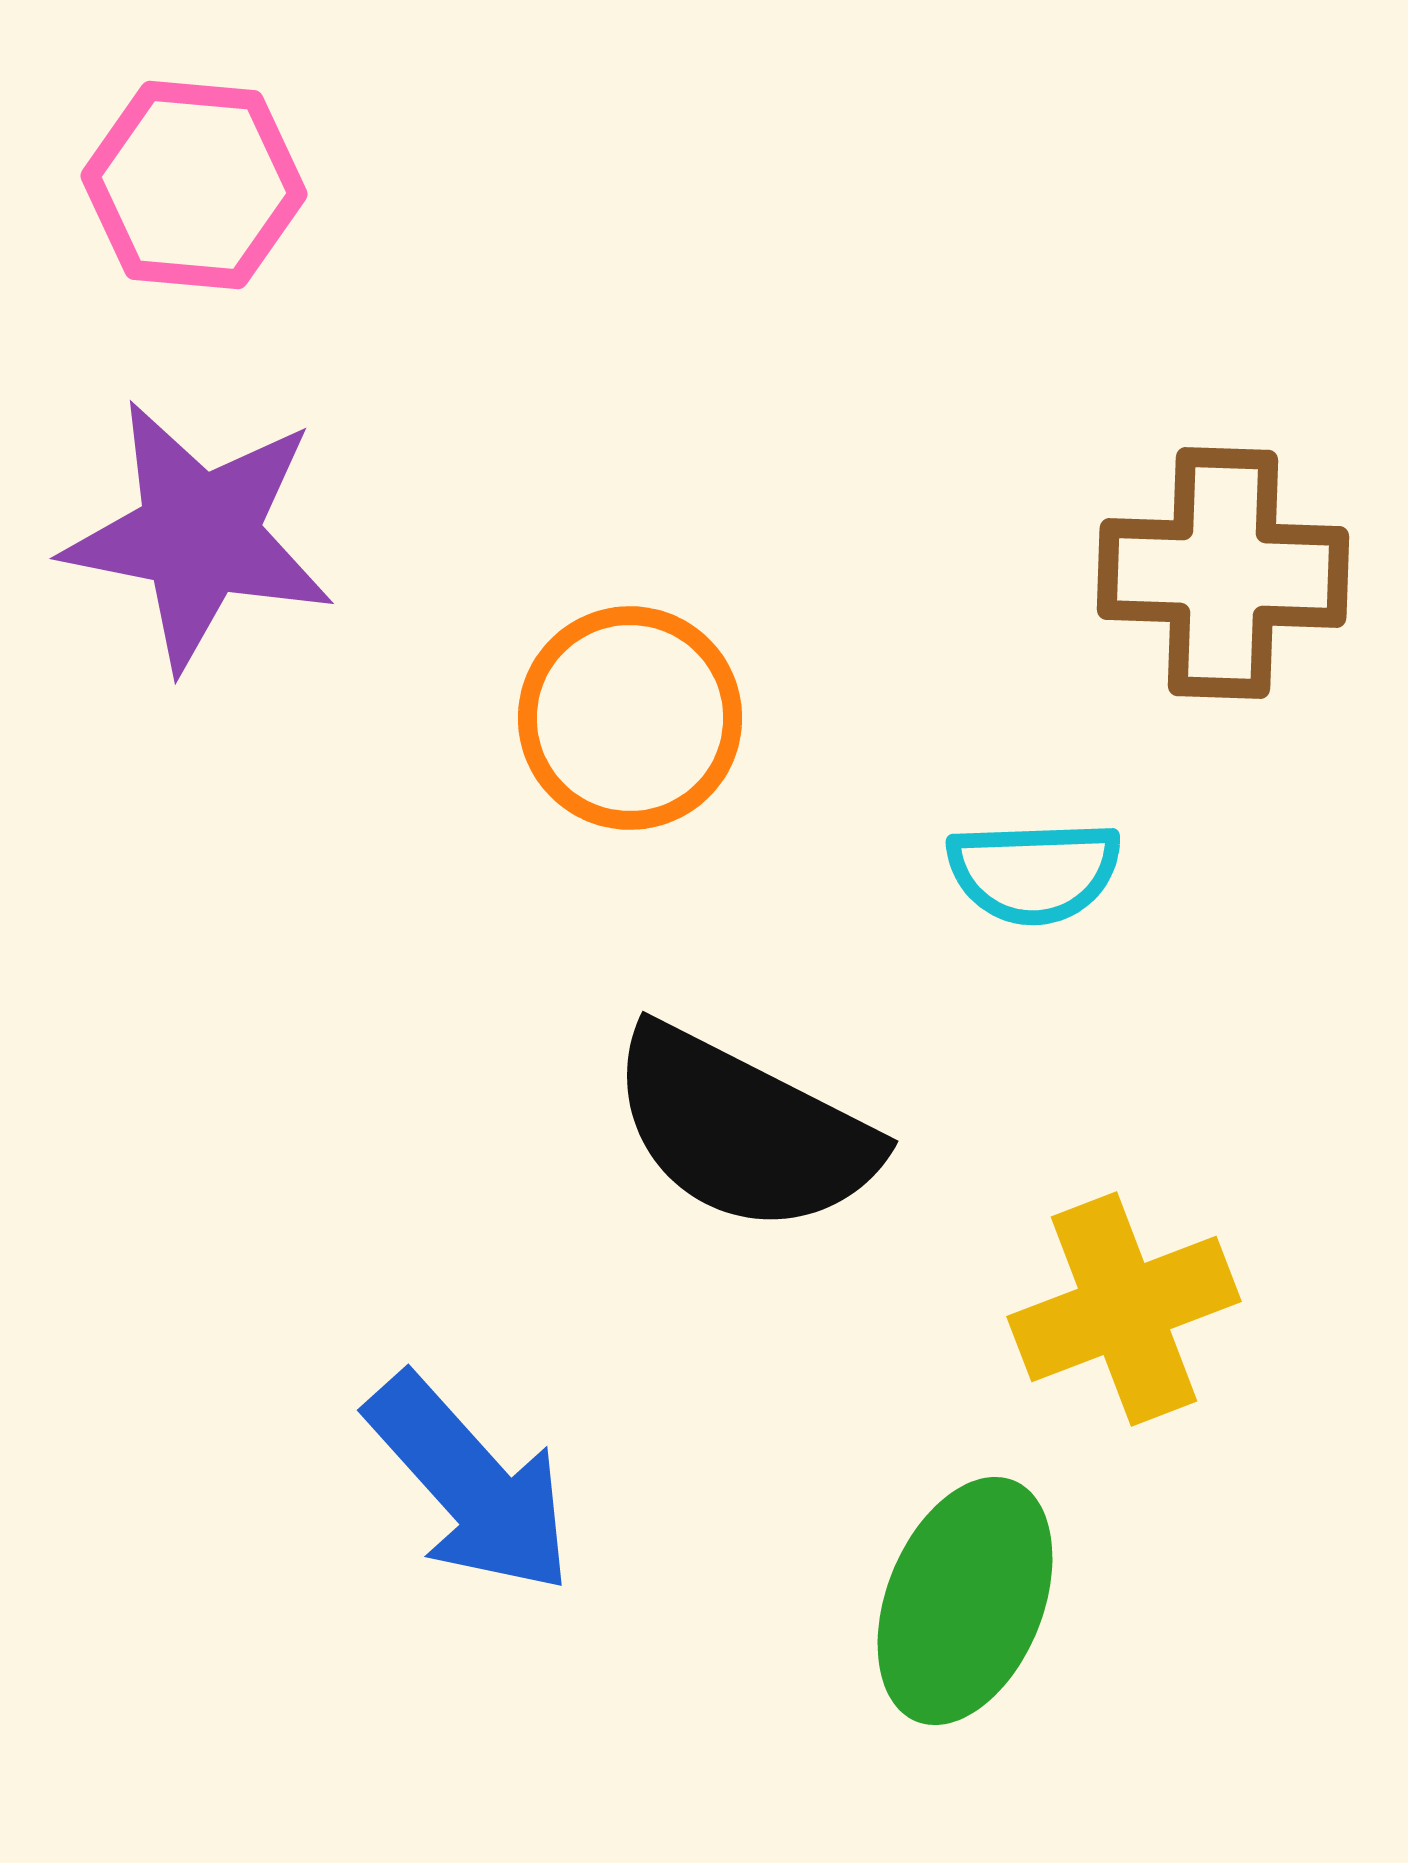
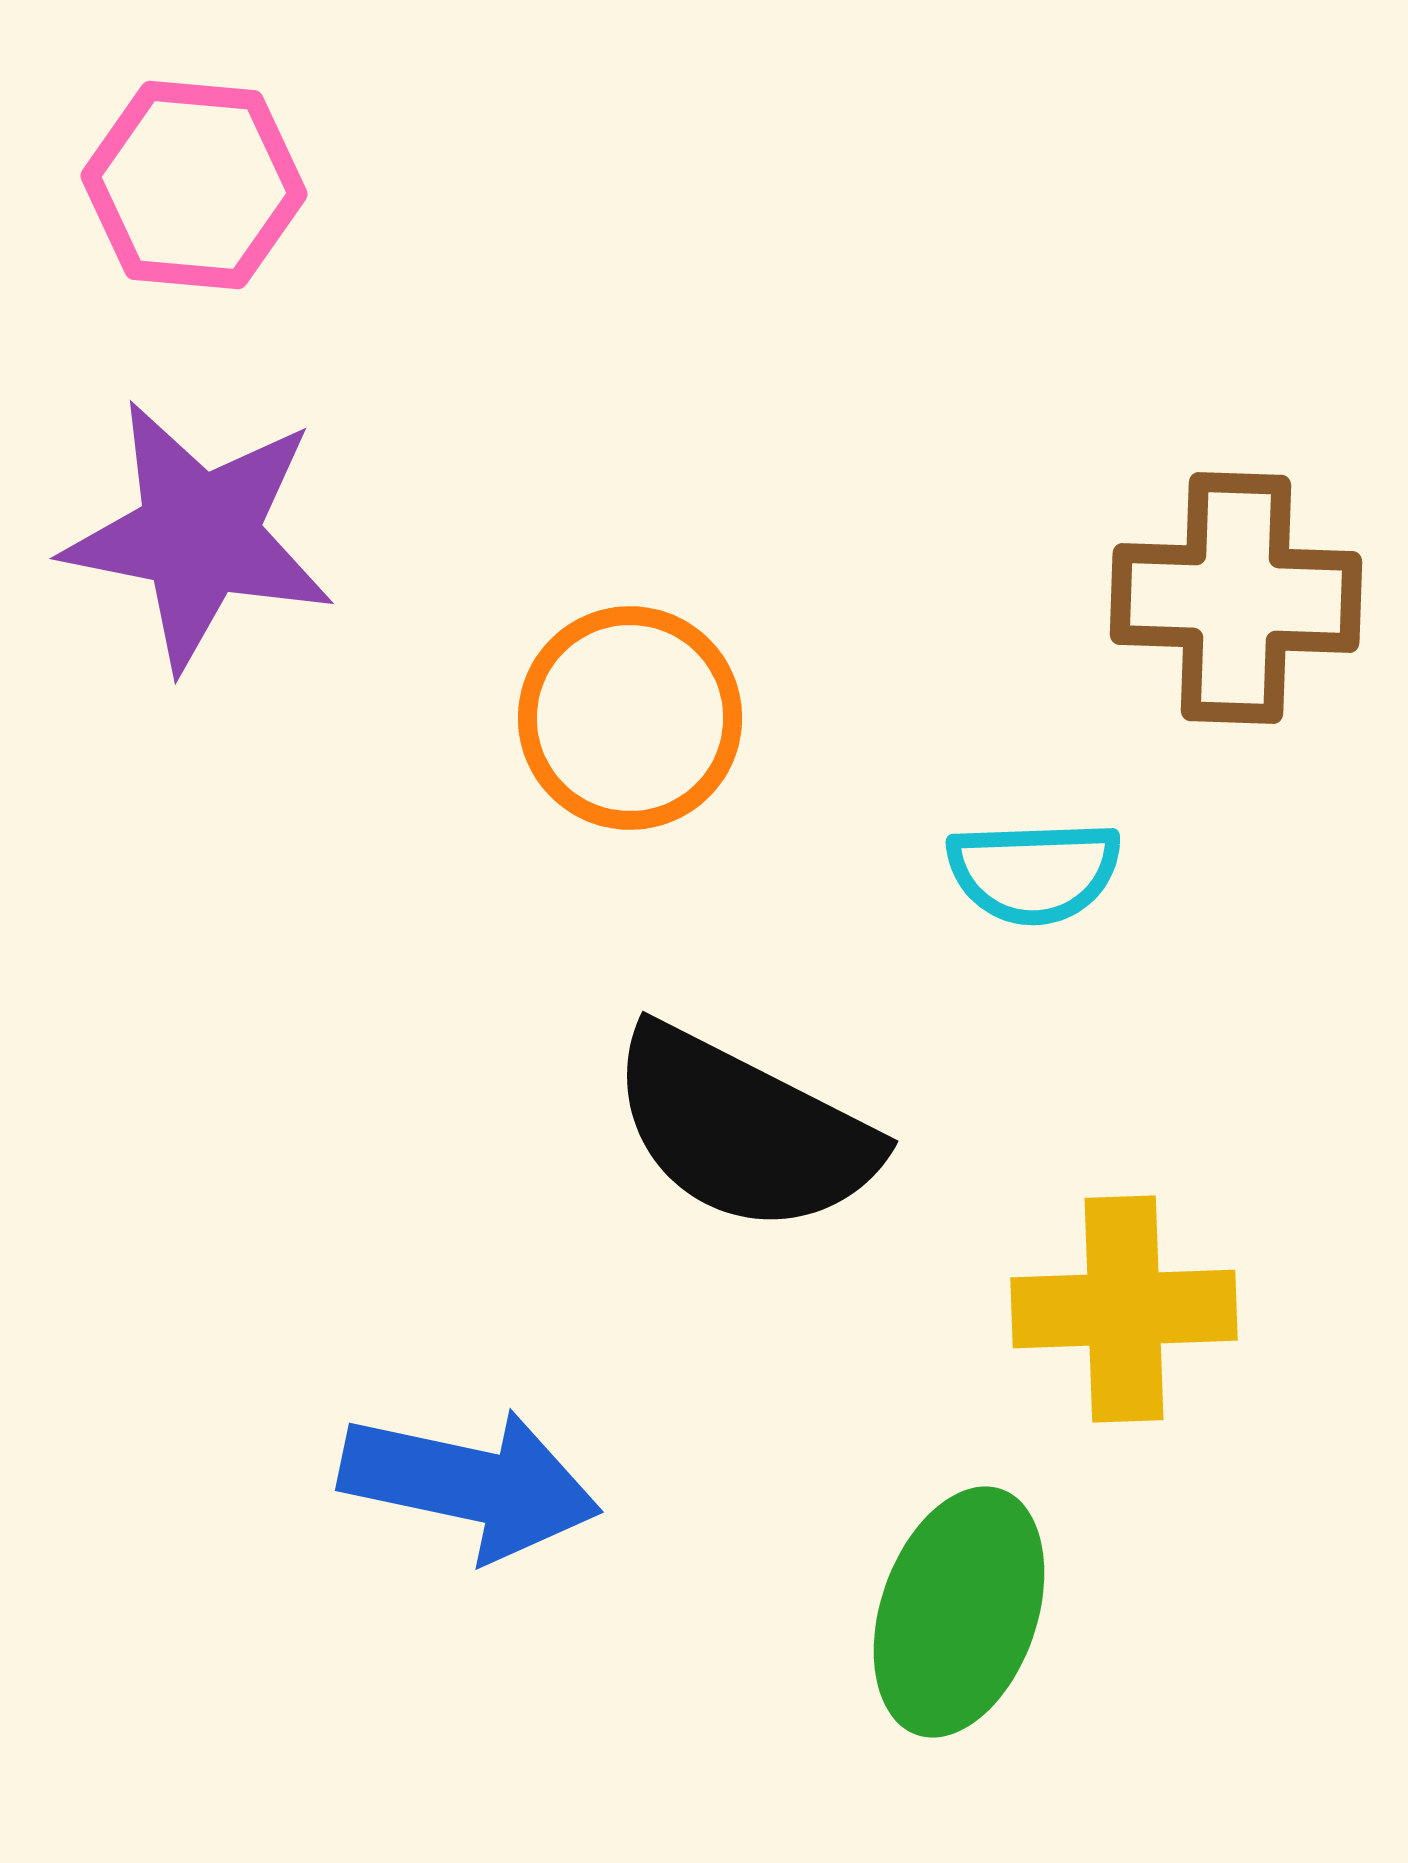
brown cross: moved 13 px right, 25 px down
yellow cross: rotated 19 degrees clockwise
blue arrow: rotated 36 degrees counterclockwise
green ellipse: moved 6 px left, 11 px down; rotated 3 degrees counterclockwise
